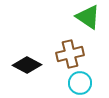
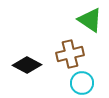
green triangle: moved 2 px right, 3 px down
cyan circle: moved 2 px right
